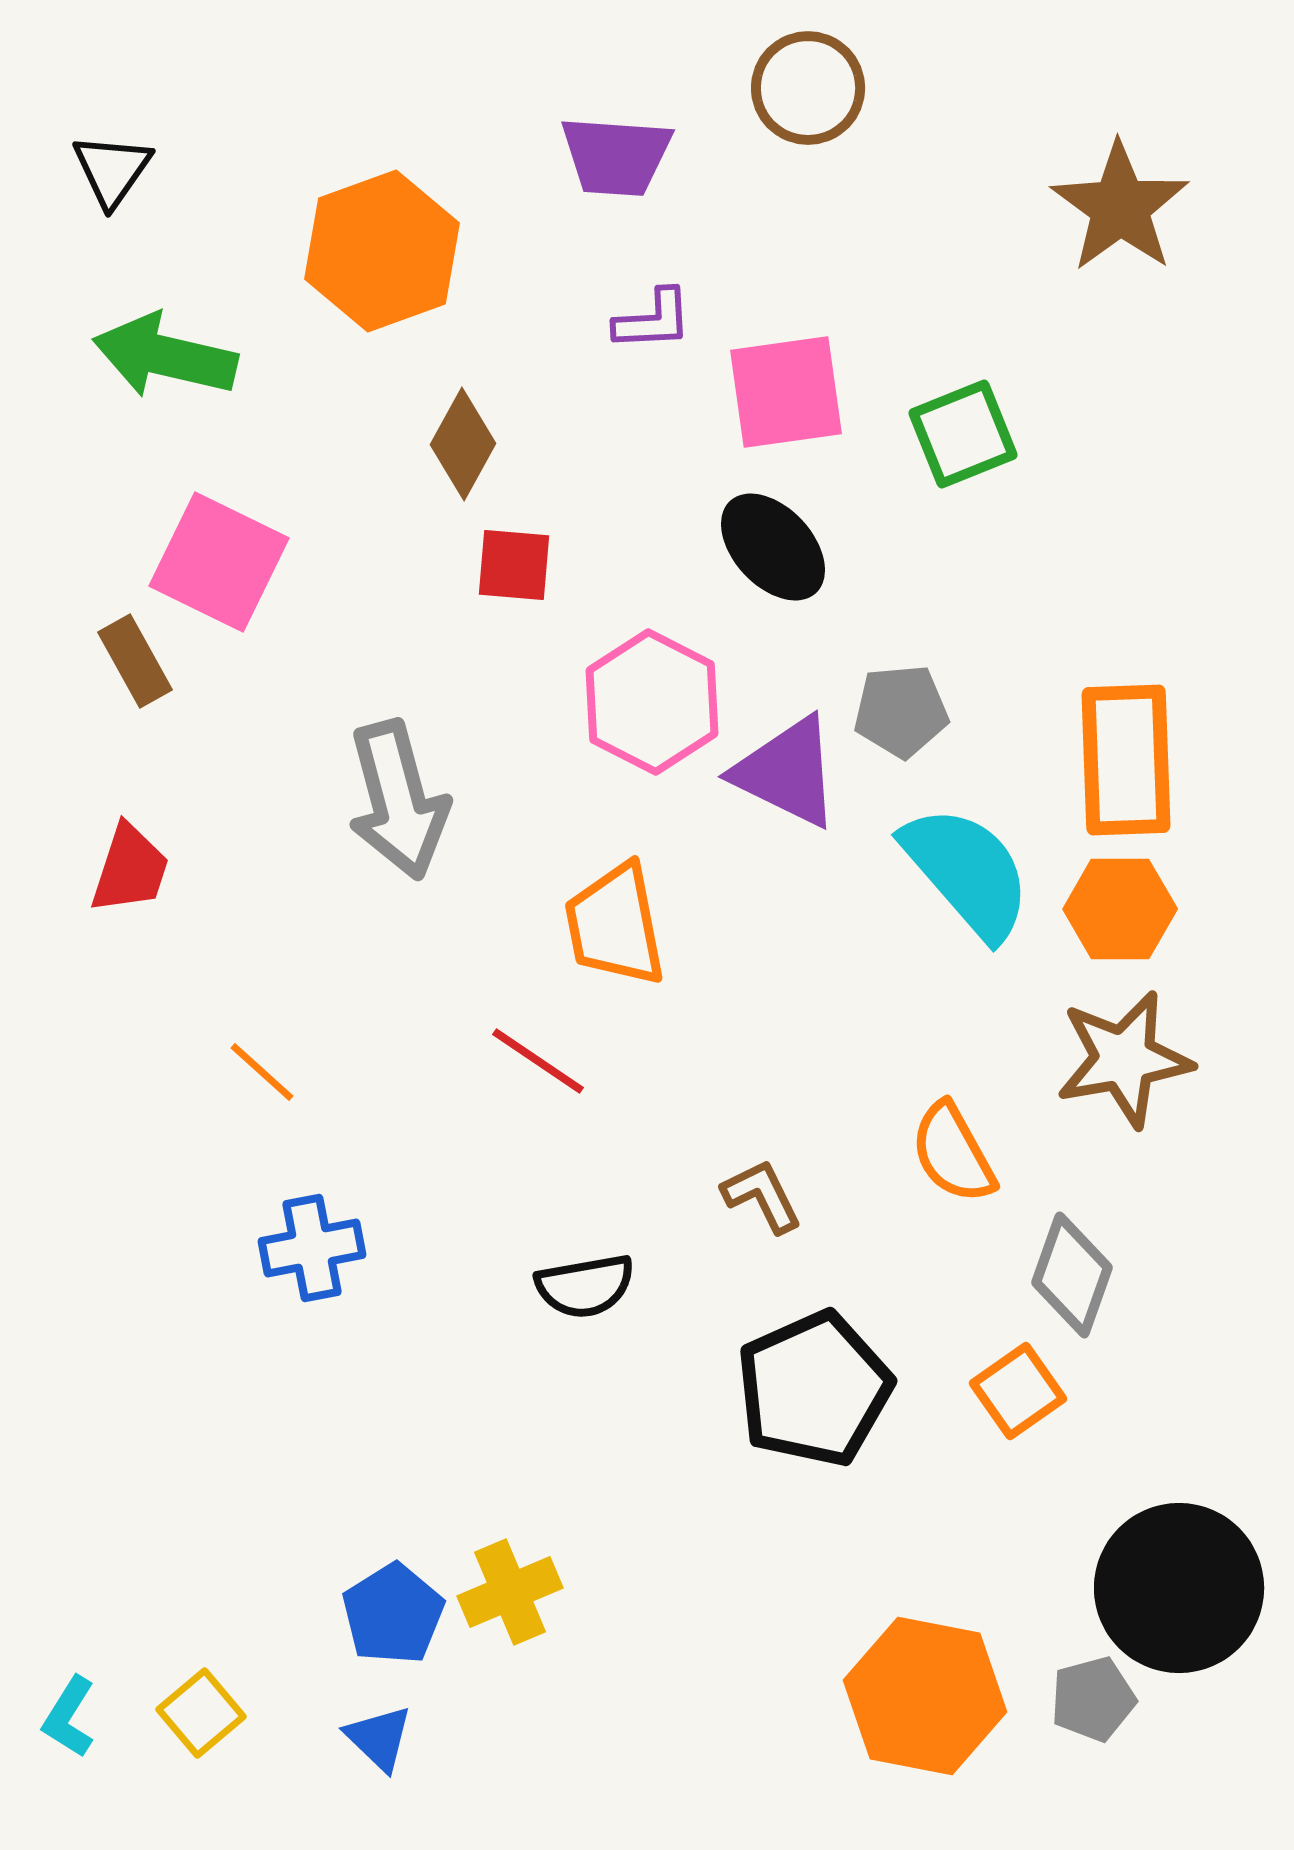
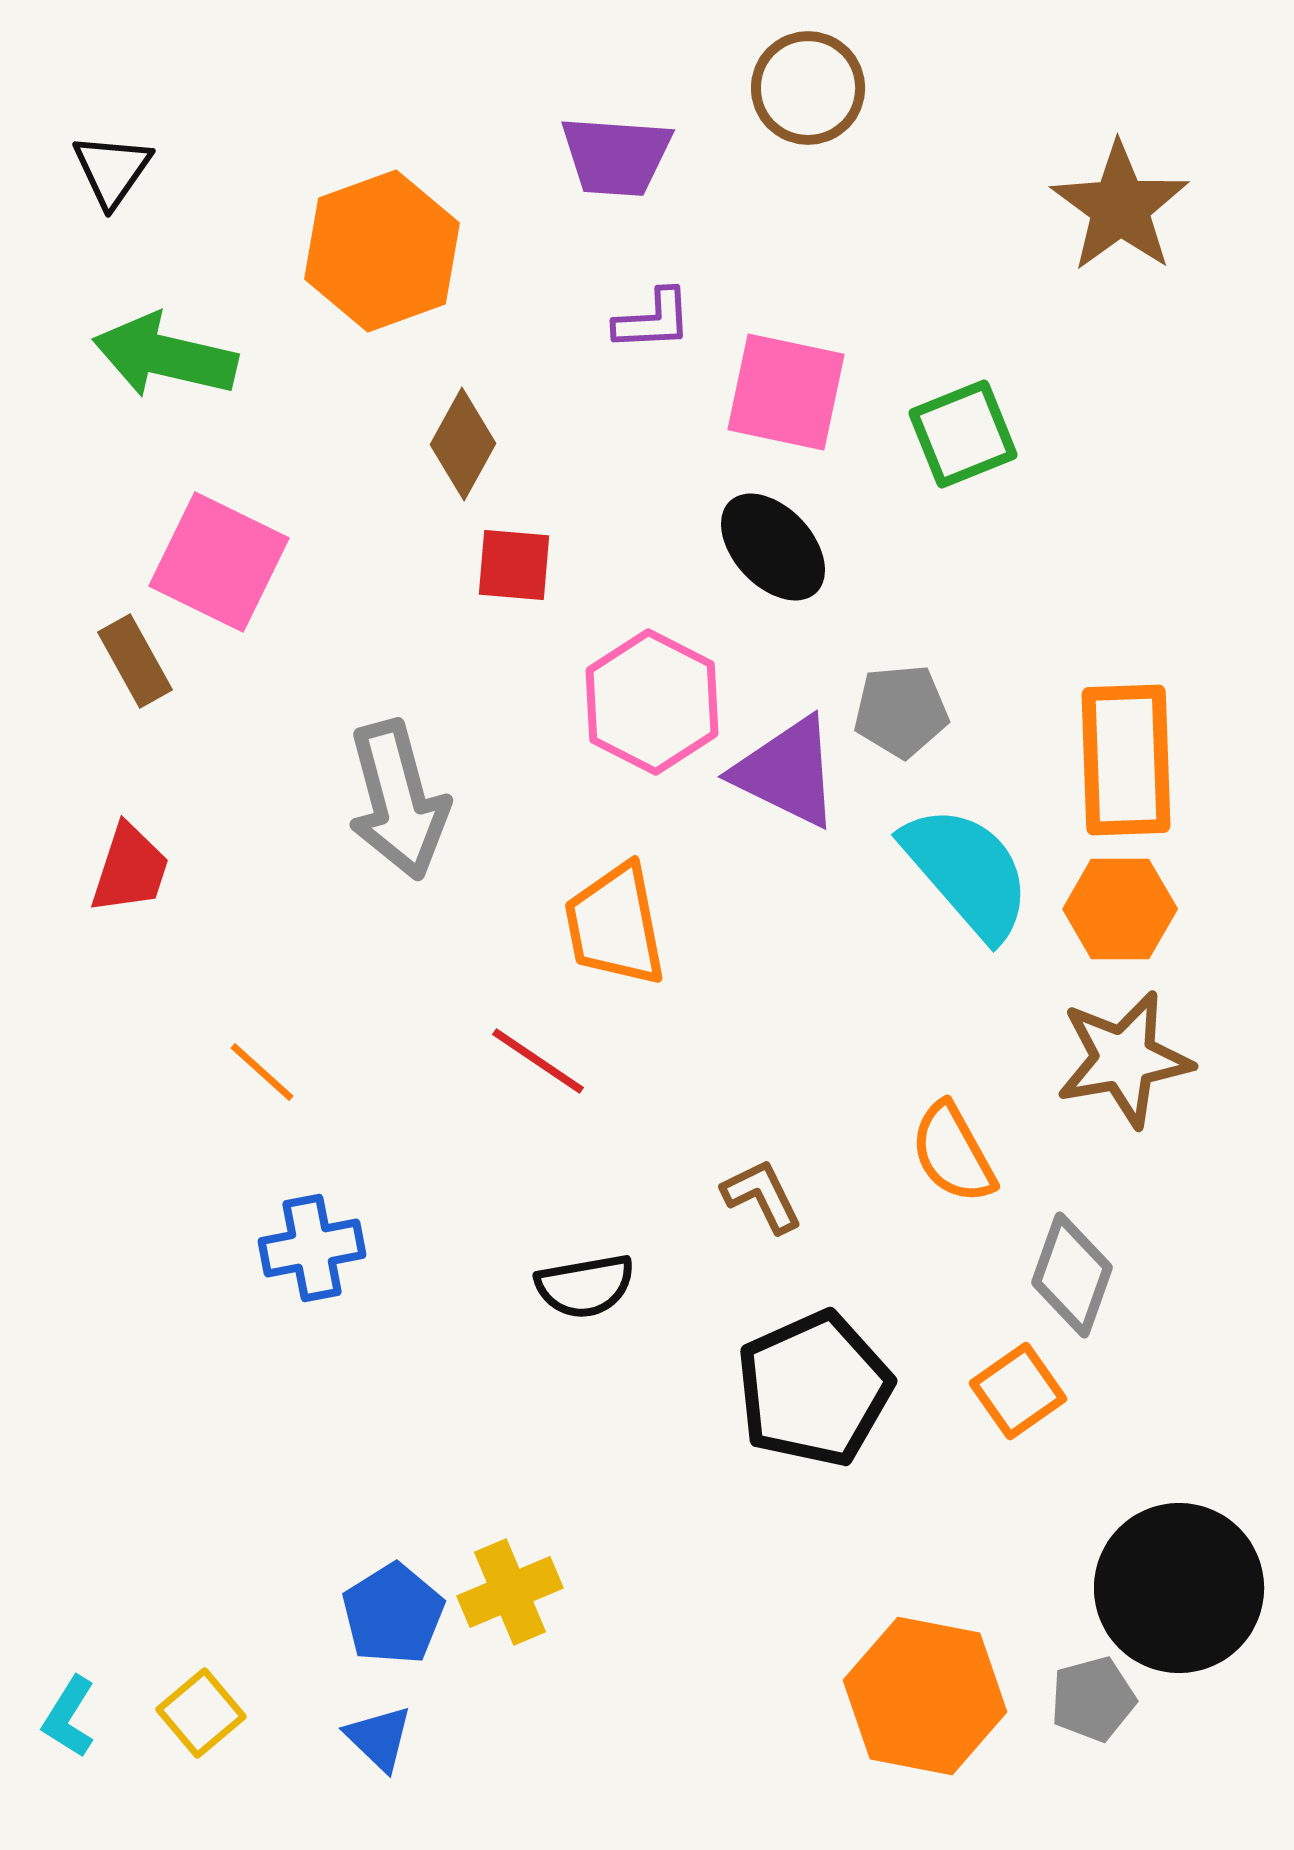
pink square at (786, 392): rotated 20 degrees clockwise
